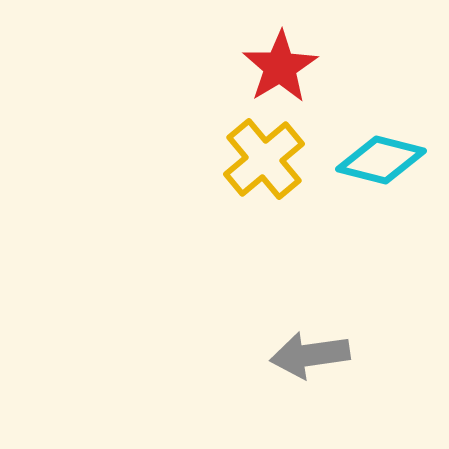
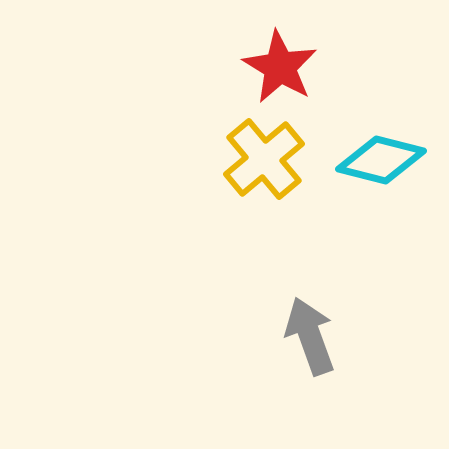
red star: rotated 10 degrees counterclockwise
gray arrow: moved 19 px up; rotated 78 degrees clockwise
